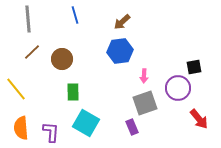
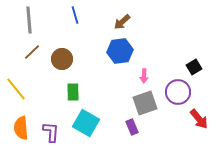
gray line: moved 1 px right, 1 px down
black square: rotated 21 degrees counterclockwise
purple circle: moved 4 px down
